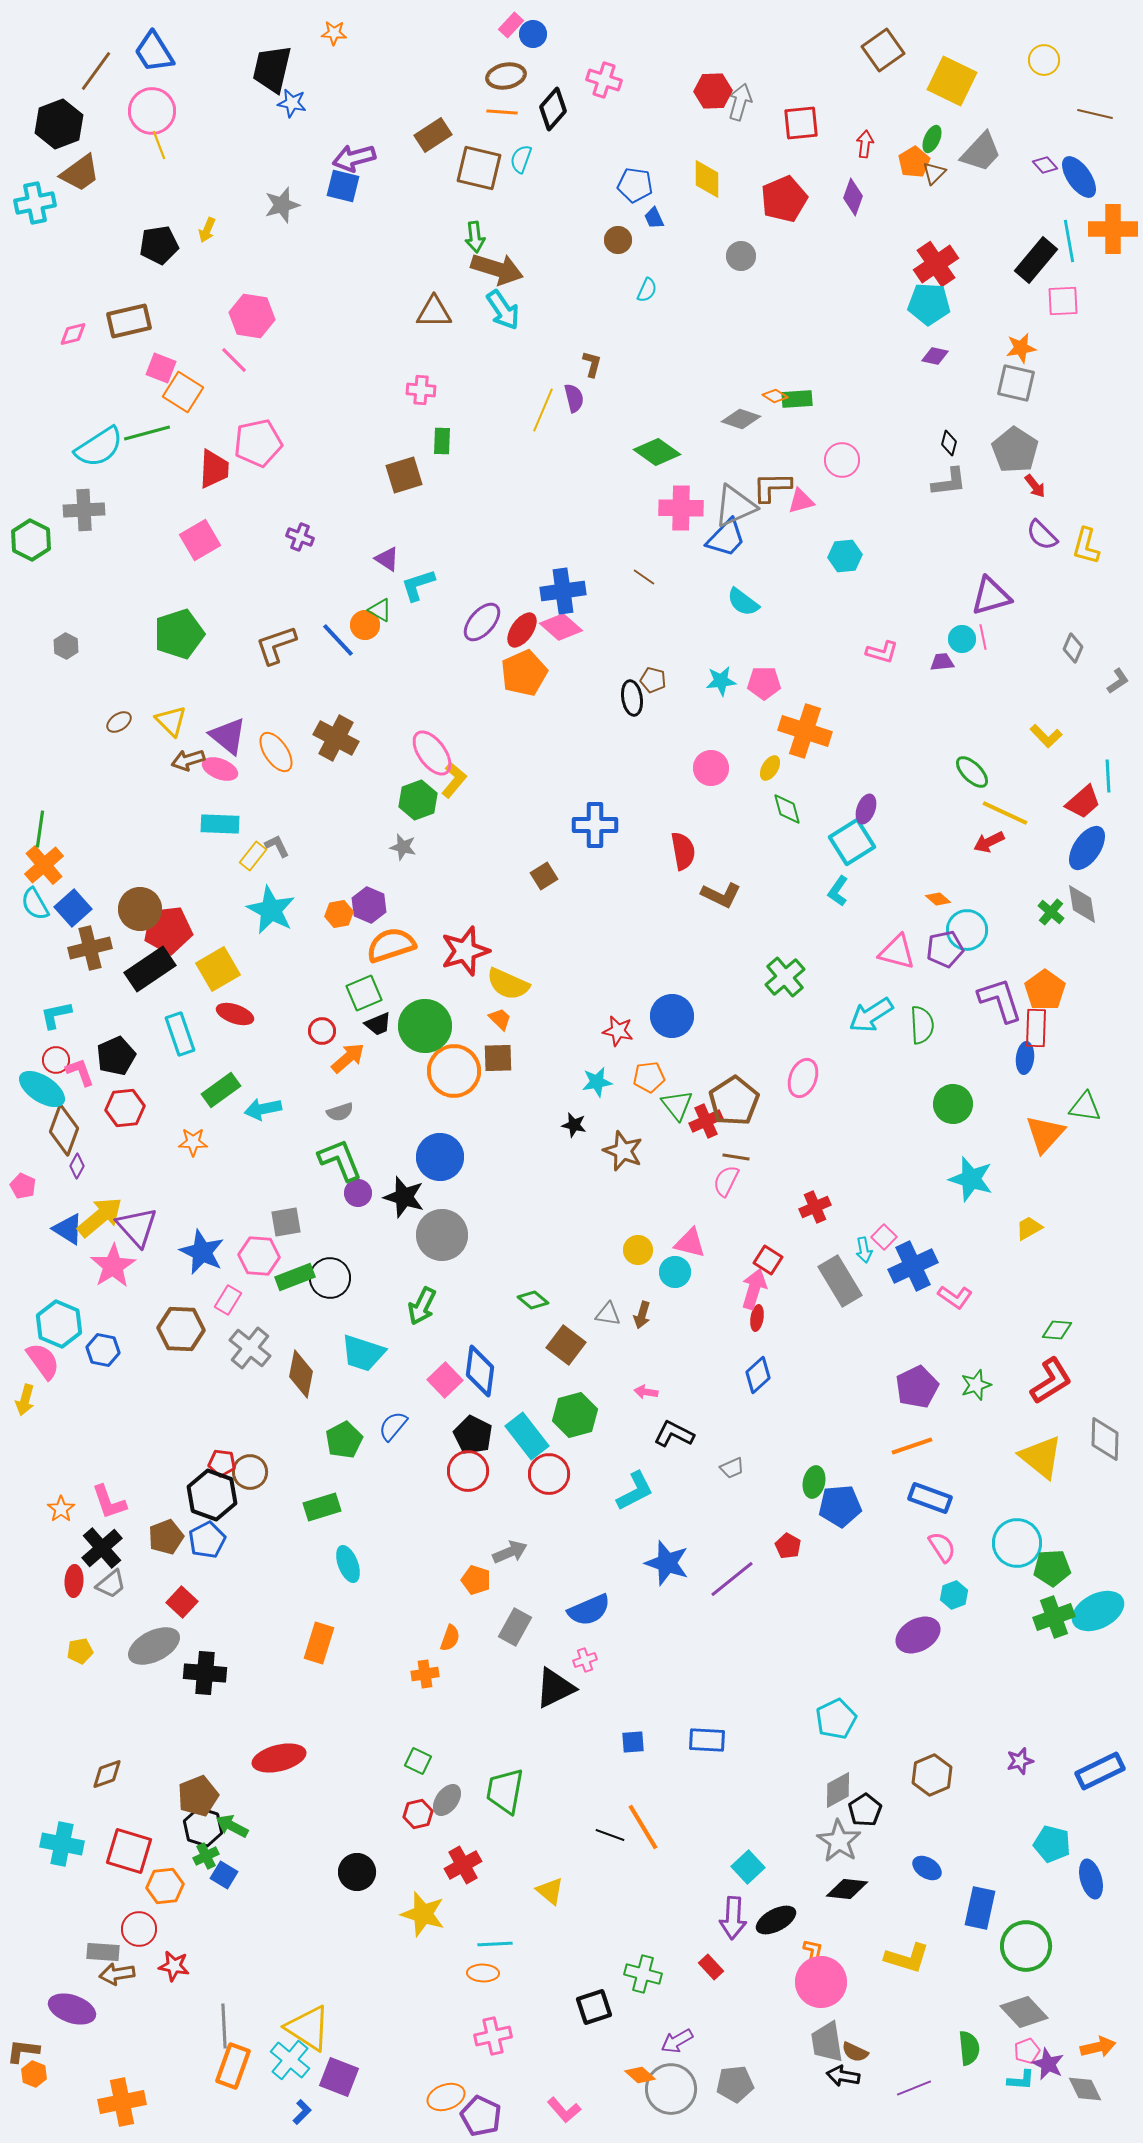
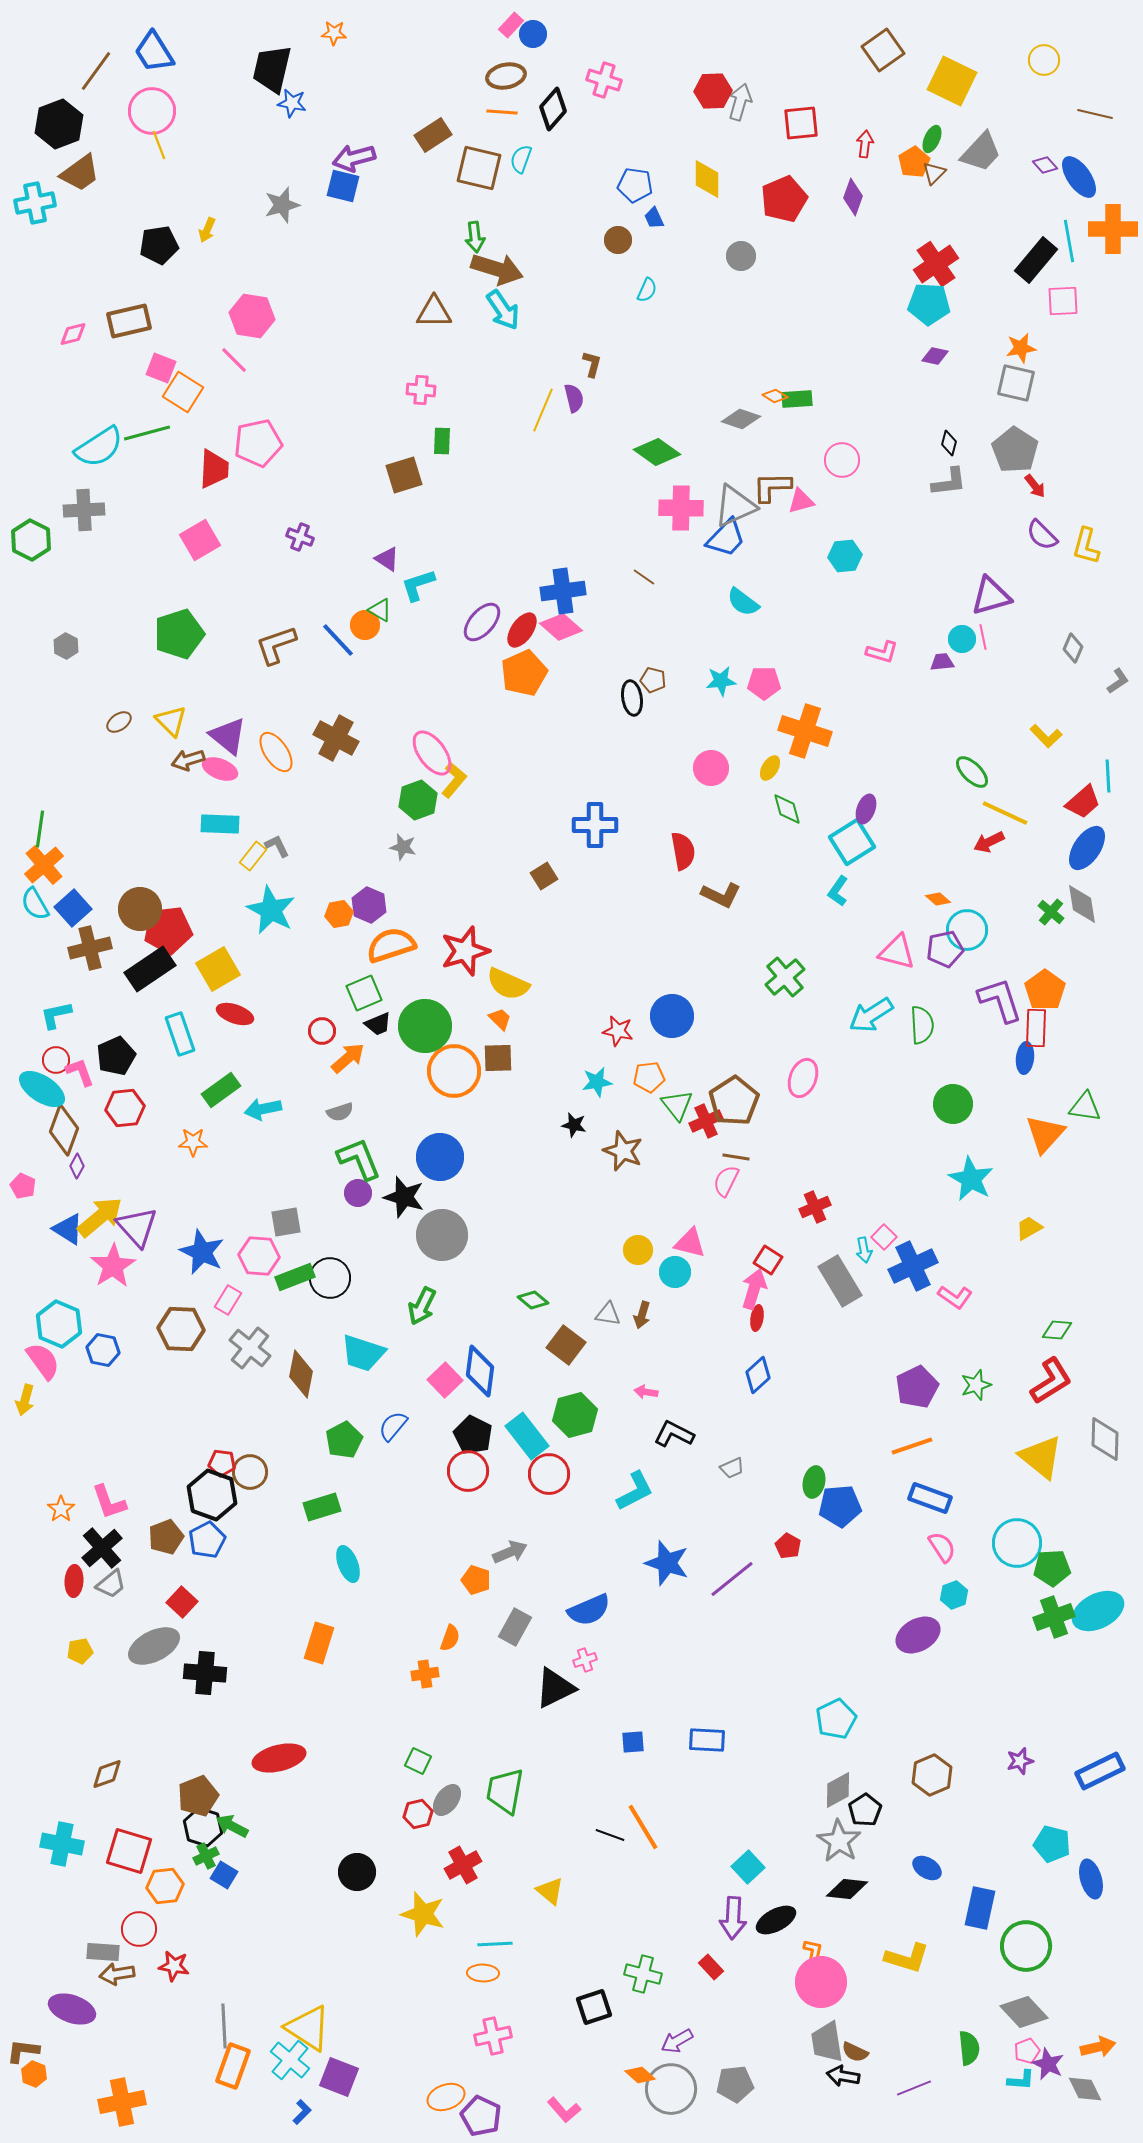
green L-shape at (340, 1160): moved 19 px right, 1 px up
cyan star at (971, 1179): rotated 12 degrees clockwise
